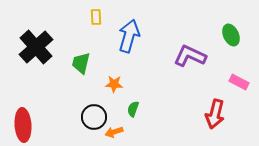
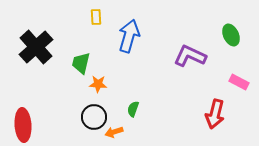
orange star: moved 16 px left
